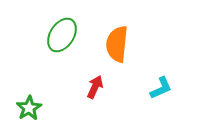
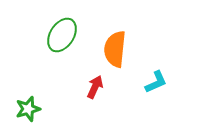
orange semicircle: moved 2 px left, 5 px down
cyan L-shape: moved 5 px left, 6 px up
green star: moved 1 px left, 1 px down; rotated 15 degrees clockwise
